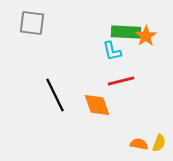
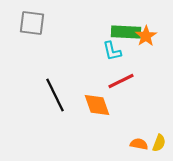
red line: rotated 12 degrees counterclockwise
